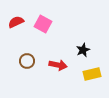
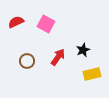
pink square: moved 3 px right
red arrow: moved 8 px up; rotated 66 degrees counterclockwise
